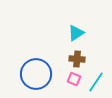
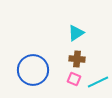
blue circle: moved 3 px left, 4 px up
cyan line: moved 2 px right; rotated 30 degrees clockwise
